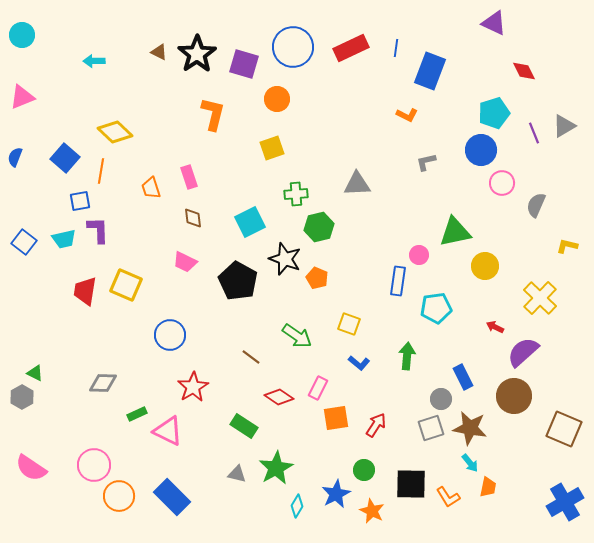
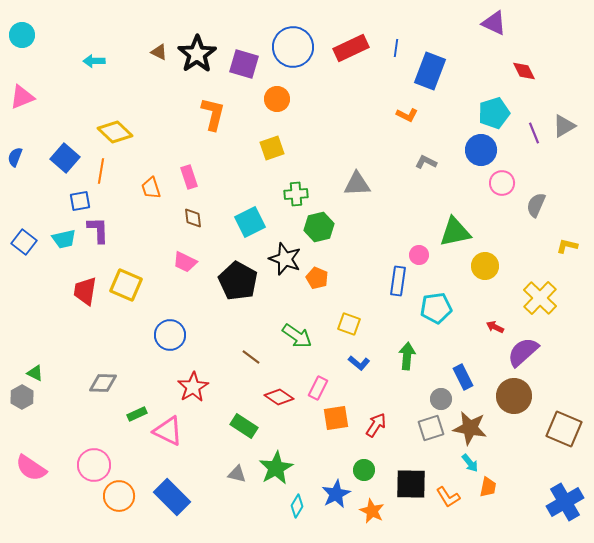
gray L-shape at (426, 162): rotated 40 degrees clockwise
